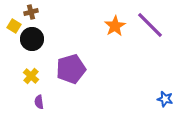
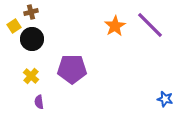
yellow square: rotated 24 degrees clockwise
purple pentagon: moved 1 px right; rotated 16 degrees clockwise
